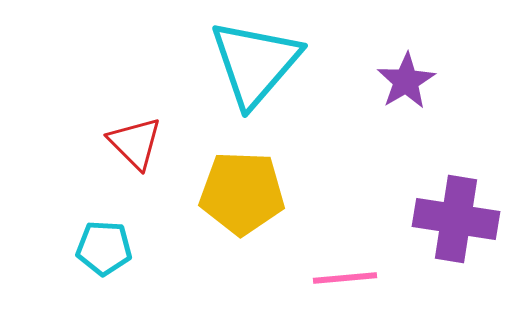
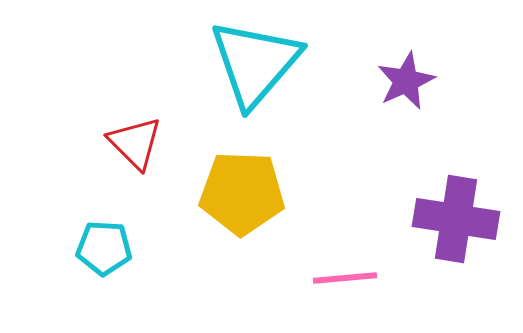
purple star: rotated 6 degrees clockwise
